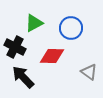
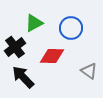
black cross: rotated 25 degrees clockwise
gray triangle: moved 1 px up
